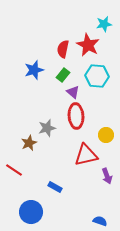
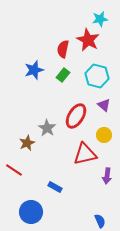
cyan star: moved 4 px left, 5 px up
red star: moved 5 px up
cyan hexagon: rotated 10 degrees clockwise
purple triangle: moved 31 px right, 13 px down
red ellipse: rotated 35 degrees clockwise
gray star: rotated 24 degrees counterclockwise
yellow circle: moved 2 px left
brown star: moved 2 px left
red triangle: moved 1 px left, 1 px up
purple arrow: rotated 28 degrees clockwise
blue semicircle: rotated 48 degrees clockwise
